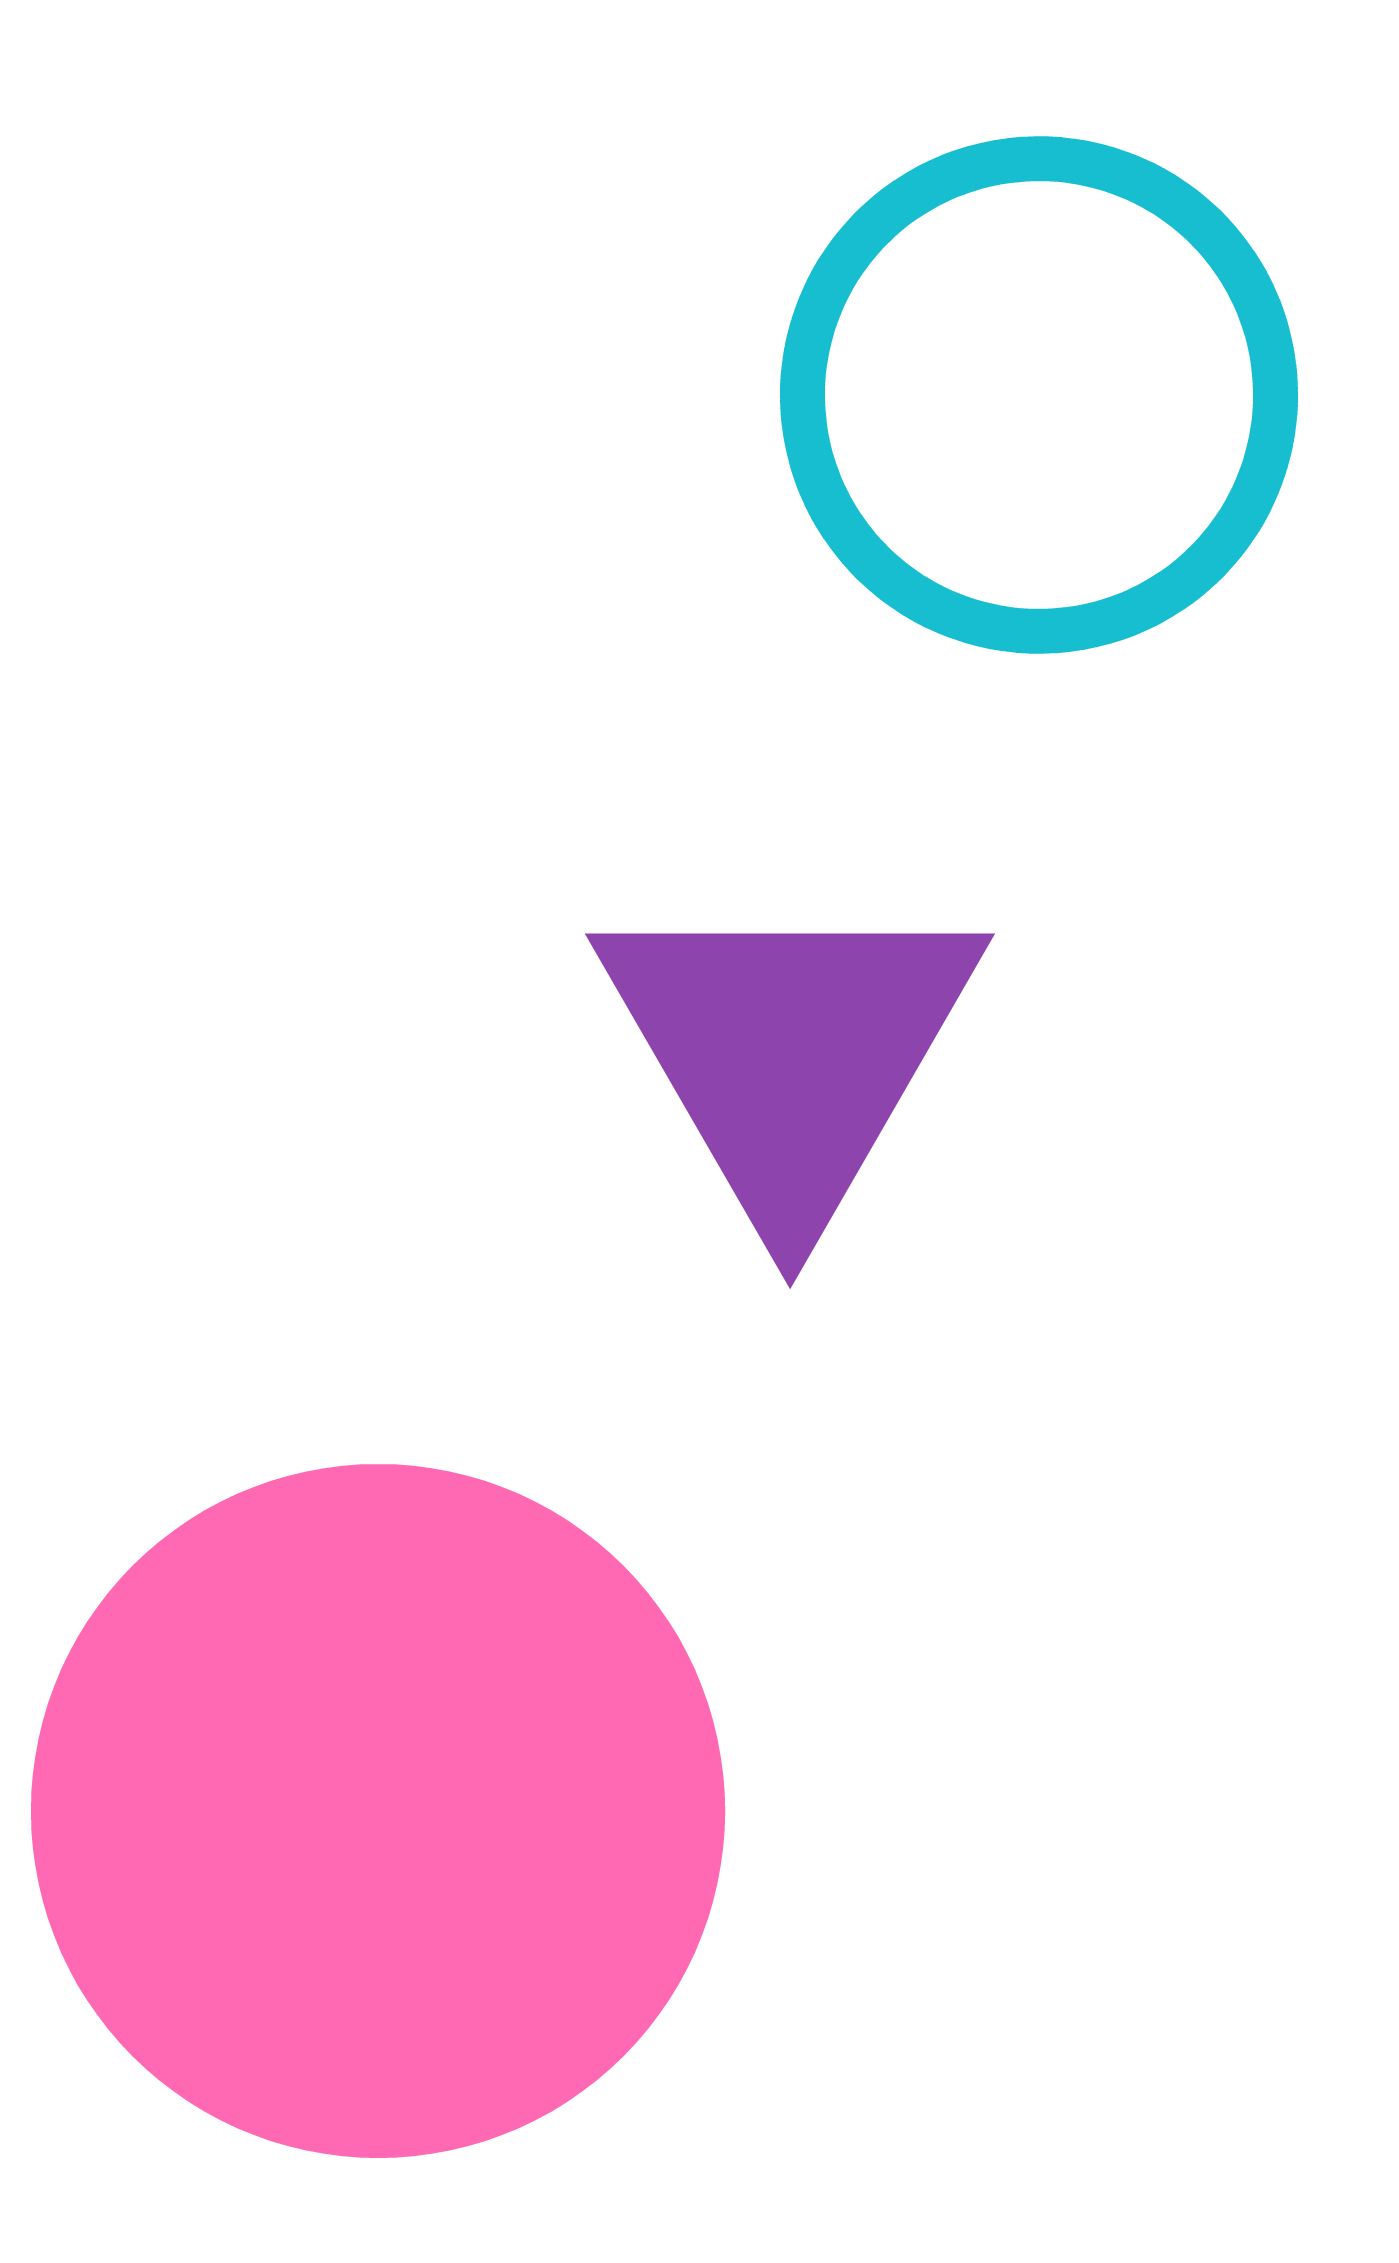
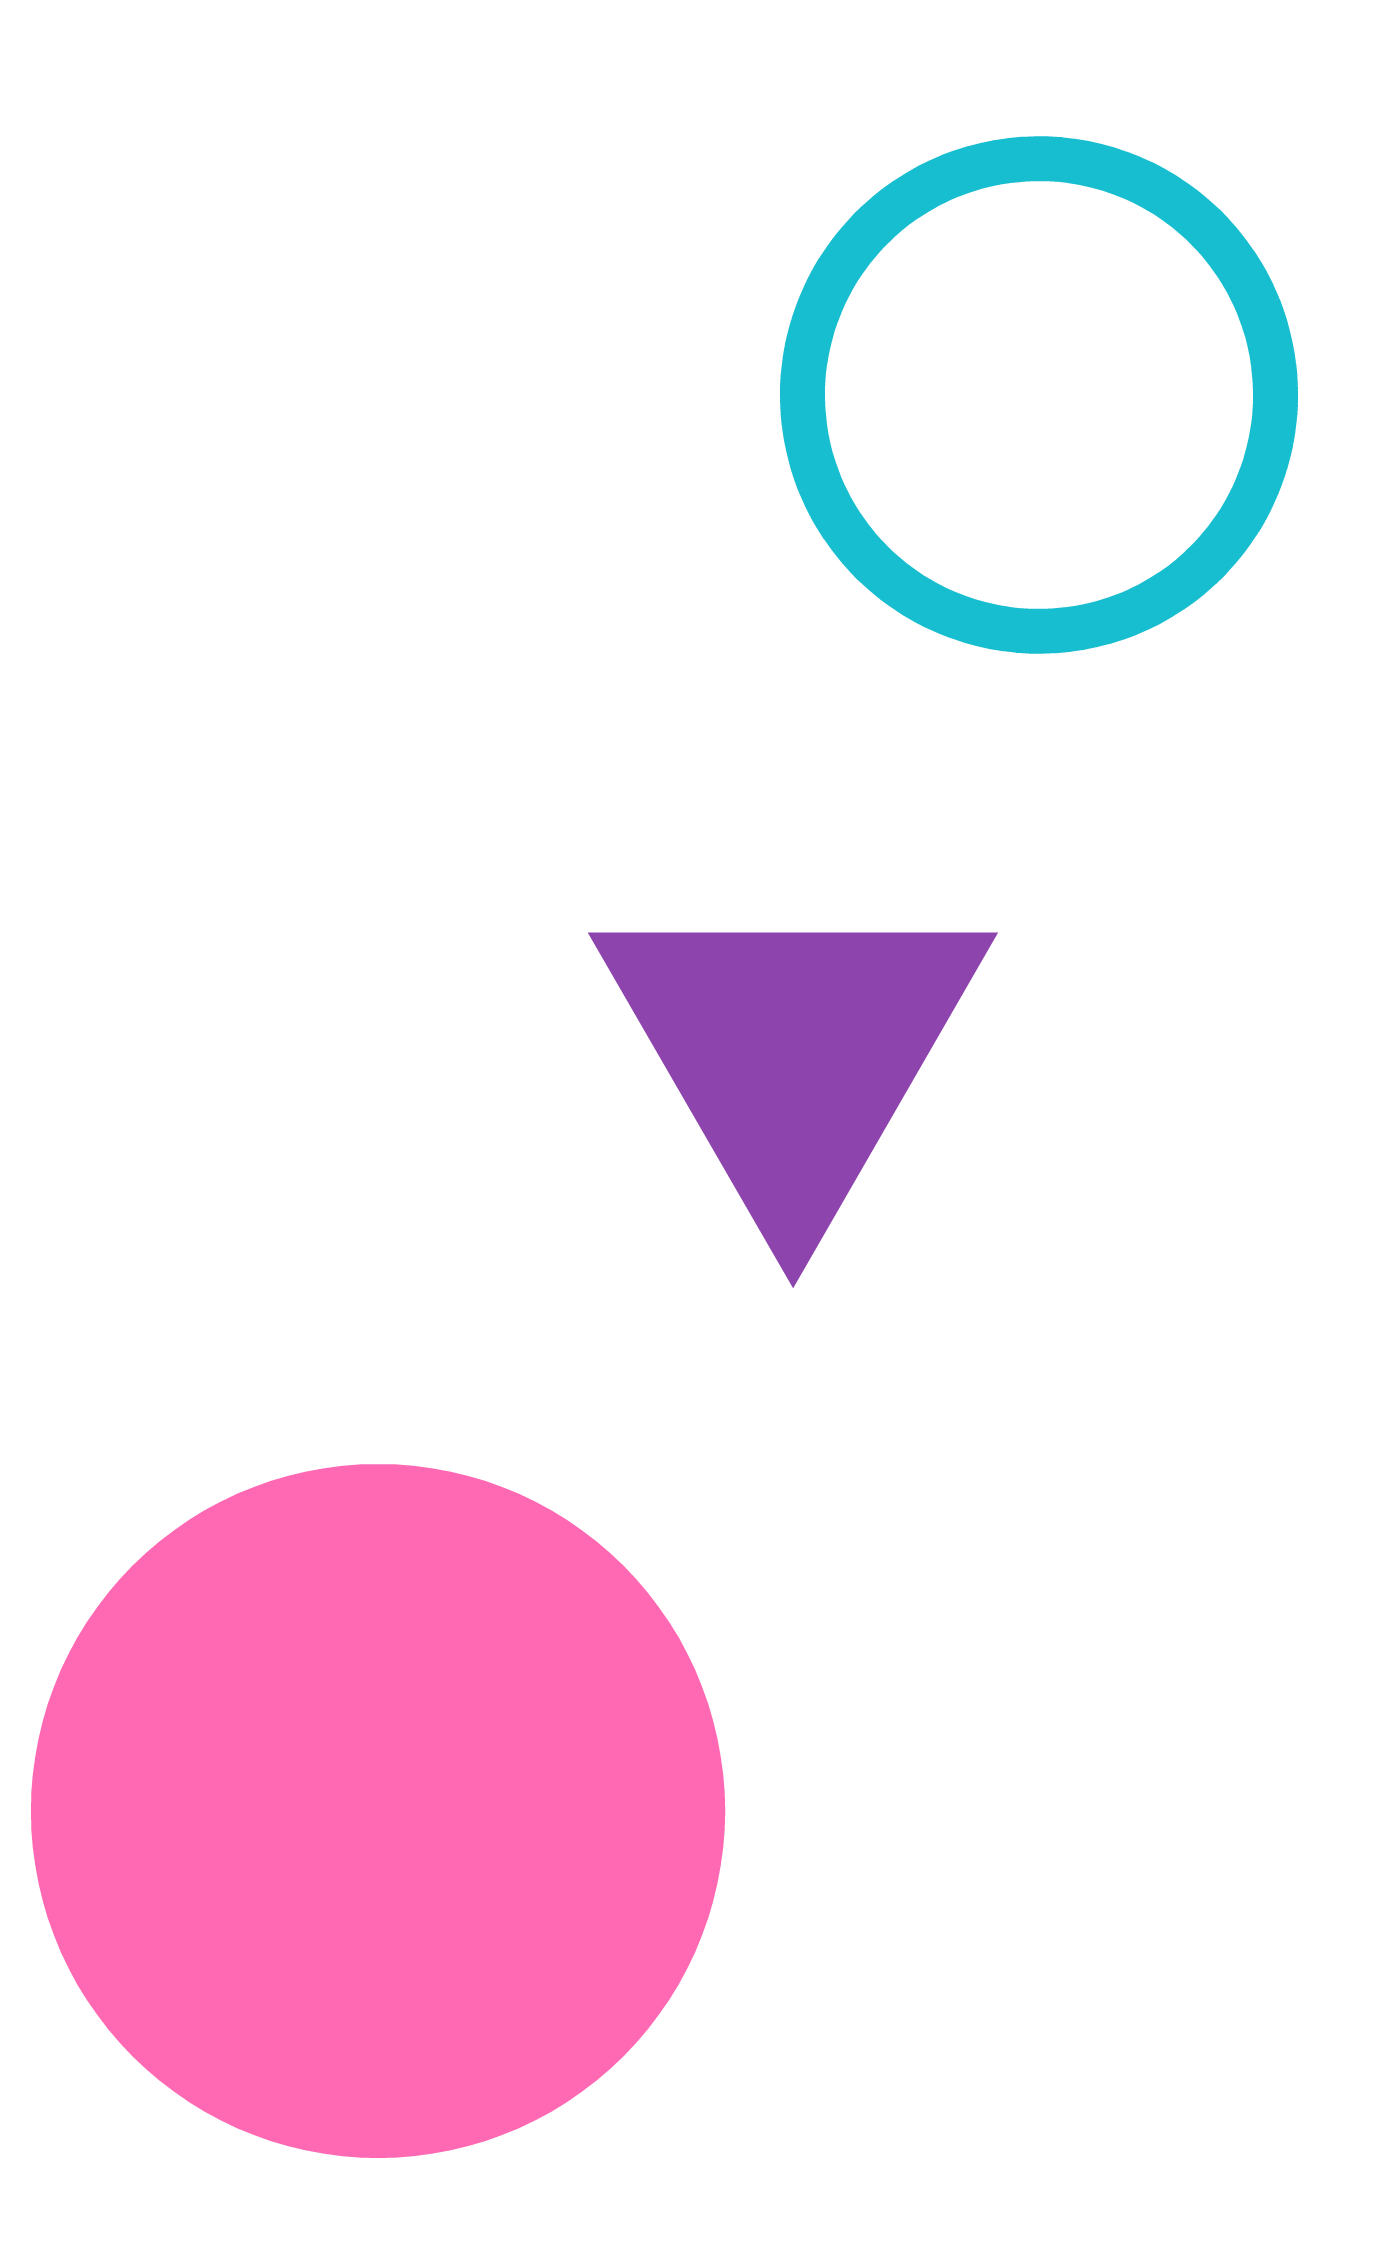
purple triangle: moved 3 px right, 1 px up
